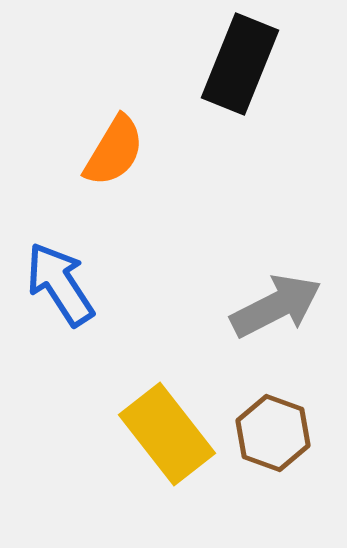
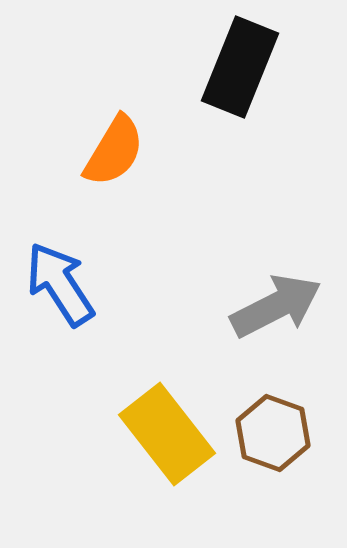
black rectangle: moved 3 px down
